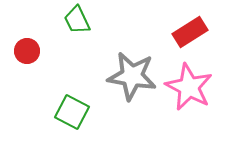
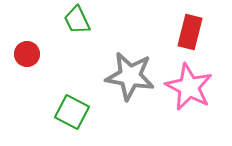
red rectangle: rotated 44 degrees counterclockwise
red circle: moved 3 px down
gray star: moved 2 px left
